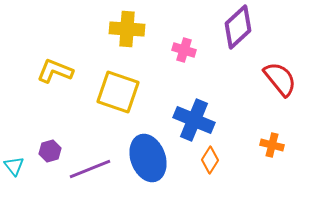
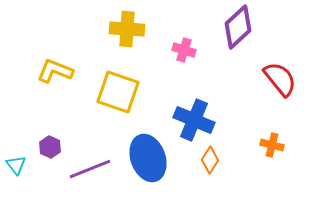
purple hexagon: moved 4 px up; rotated 20 degrees counterclockwise
cyan triangle: moved 2 px right, 1 px up
